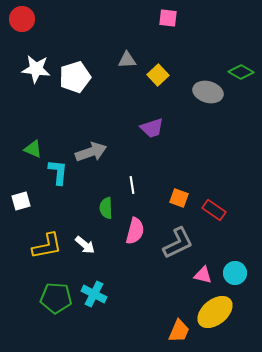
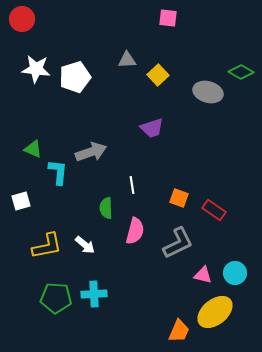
cyan cross: rotated 30 degrees counterclockwise
